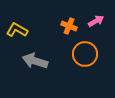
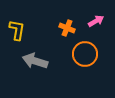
orange cross: moved 2 px left, 2 px down
yellow L-shape: rotated 70 degrees clockwise
